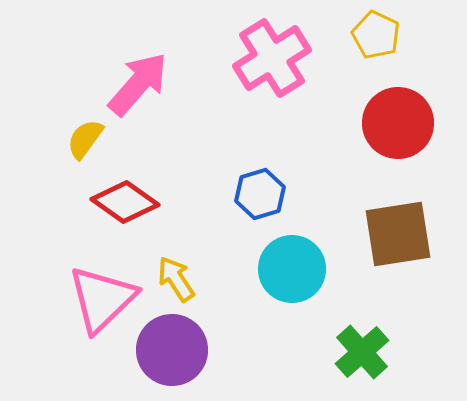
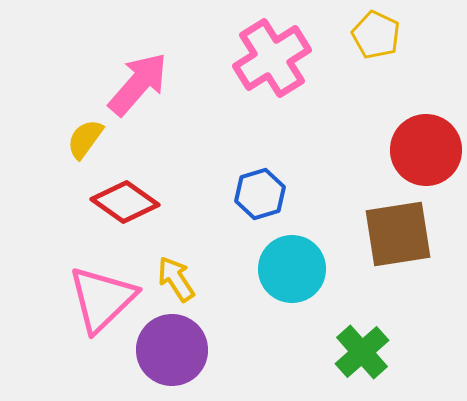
red circle: moved 28 px right, 27 px down
